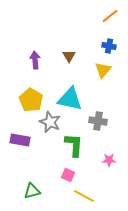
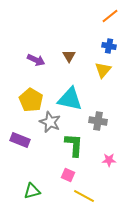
purple arrow: moved 1 px right; rotated 120 degrees clockwise
purple rectangle: rotated 12 degrees clockwise
